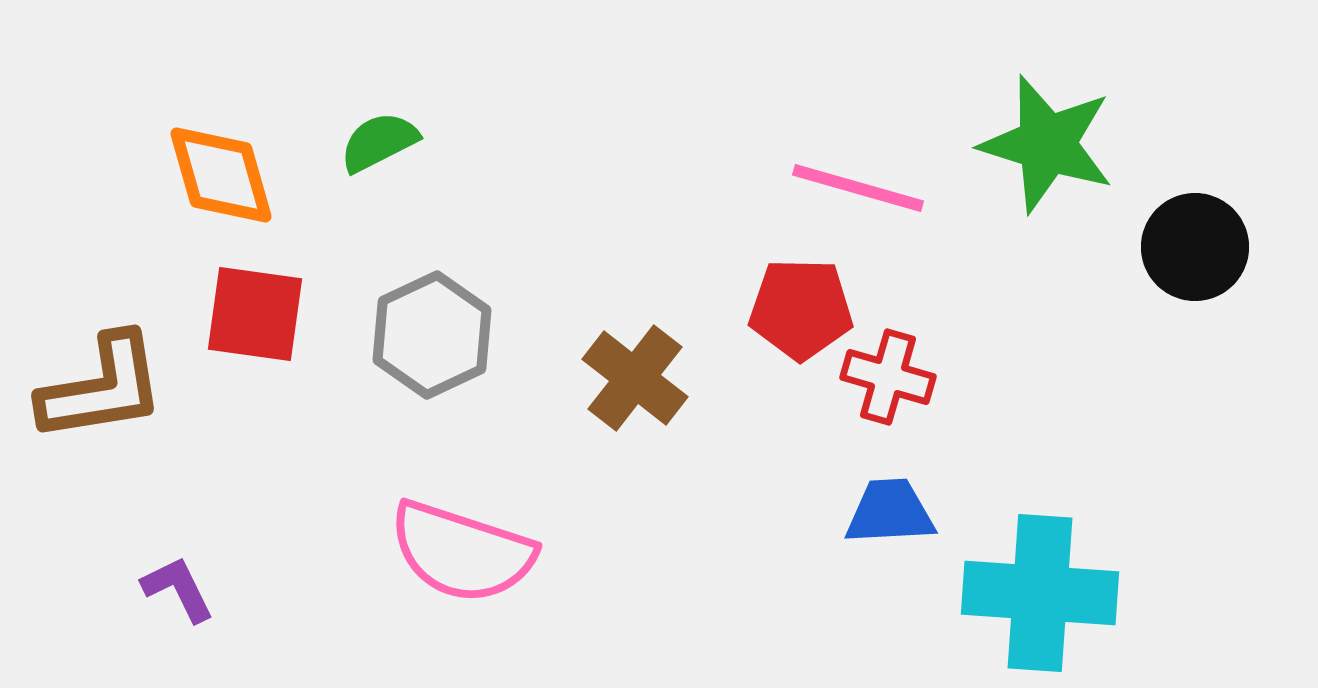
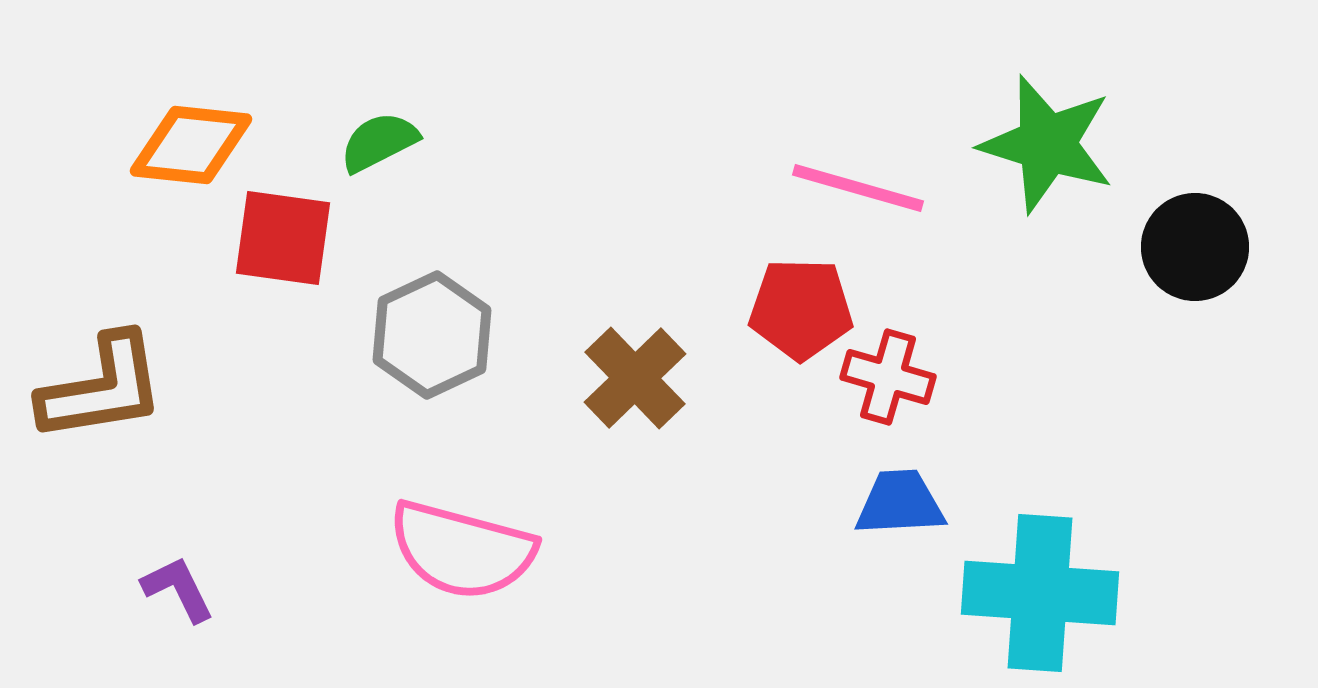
orange diamond: moved 30 px left, 30 px up; rotated 68 degrees counterclockwise
red square: moved 28 px right, 76 px up
brown cross: rotated 8 degrees clockwise
blue trapezoid: moved 10 px right, 9 px up
pink semicircle: moved 2 px up; rotated 3 degrees counterclockwise
